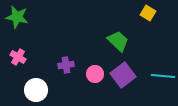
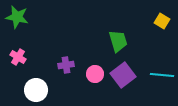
yellow square: moved 14 px right, 8 px down
green trapezoid: rotated 30 degrees clockwise
cyan line: moved 1 px left, 1 px up
